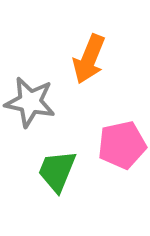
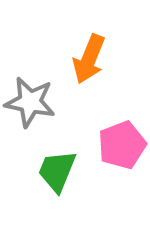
pink pentagon: rotated 9 degrees counterclockwise
